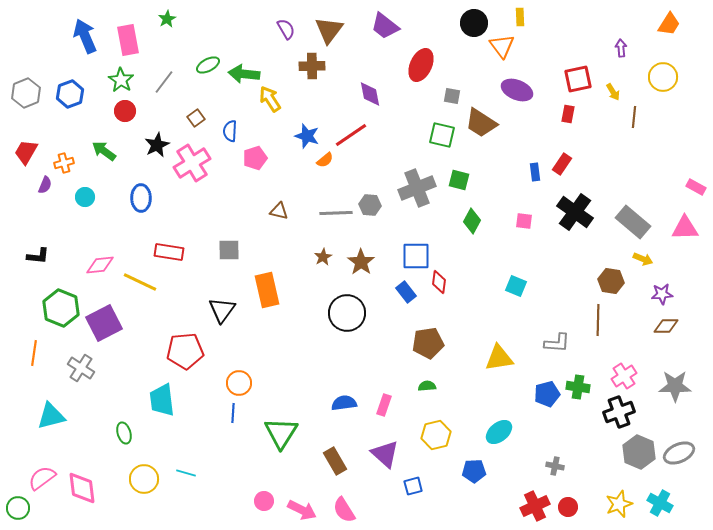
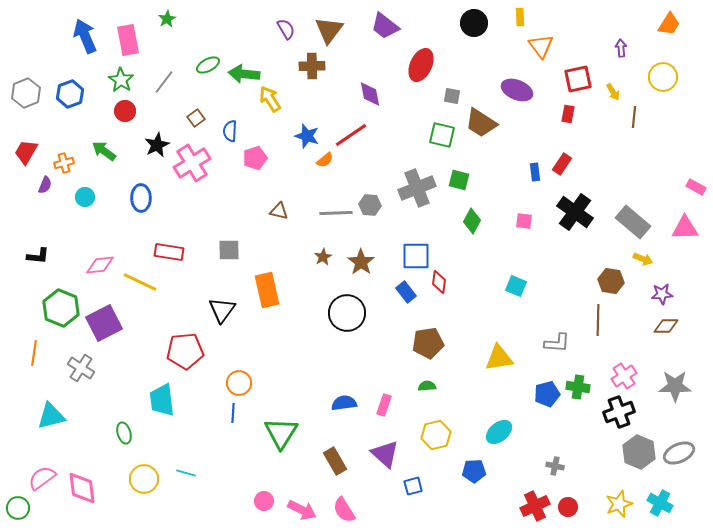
orange triangle at (502, 46): moved 39 px right
